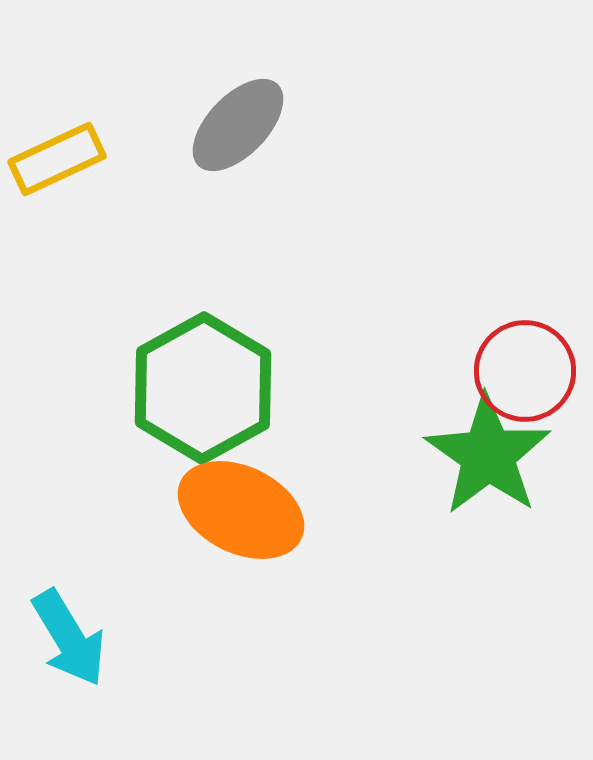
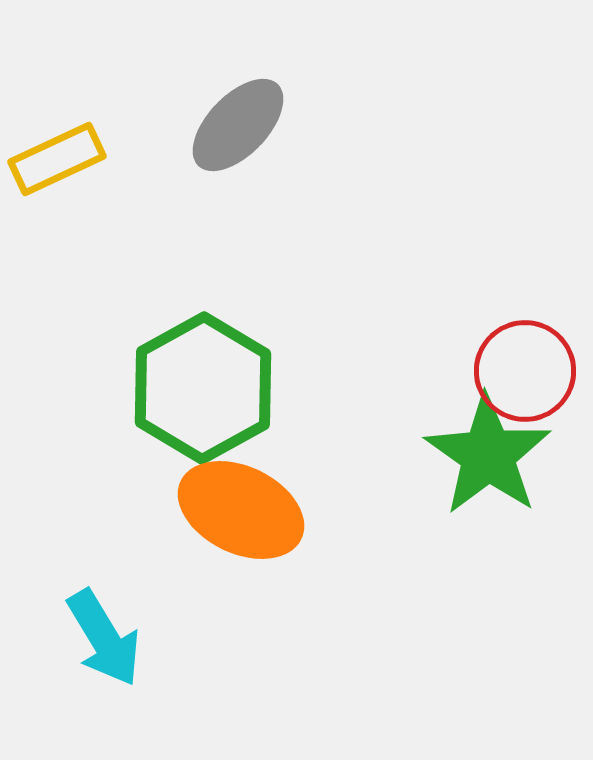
cyan arrow: moved 35 px right
